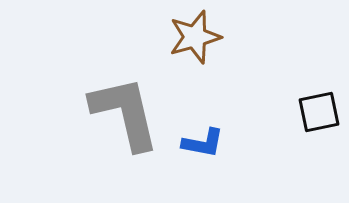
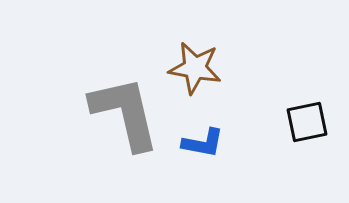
brown star: moved 31 px down; rotated 26 degrees clockwise
black square: moved 12 px left, 10 px down
